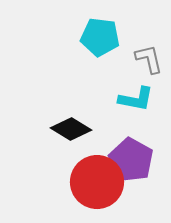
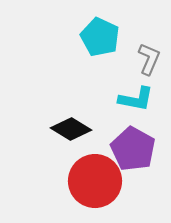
cyan pentagon: rotated 18 degrees clockwise
gray L-shape: rotated 36 degrees clockwise
purple pentagon: moved 2 px right, 11 px up
red circle: moved 2 px left, 1 px up
